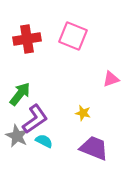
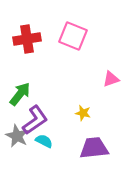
purple L-shape: moved 1 px down
purple trapezoid: rotated 28 degrees counterclockwise
